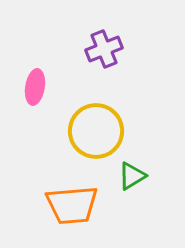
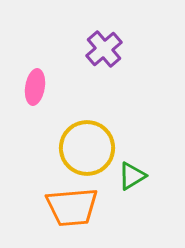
purple cross: rotated 18 degrees counterclockwise
yellow circle: moved 9 px left, 17 px down
orange trapezoid: moved 2 px down
